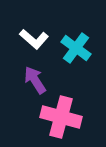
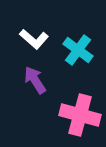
cyan cross: moved 2 px right, 2 px down
pink cross: moved 19 px right, 2 px up
